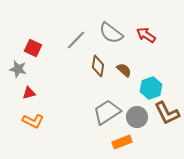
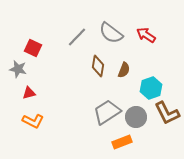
gray line: moved 1 px right, 3 px up
brown semicircle: rotated 70 degrees clockwise
gray circle: moved 1 px left
